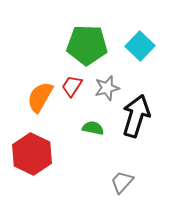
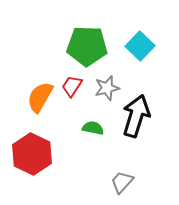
green pentagon: moved 1 px down
